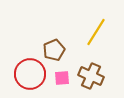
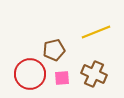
yellow line: rotated 36 degrees clockwise
brown pentagon: rotated 10 degrees clockwise
brown cross: moved 3 px right, 2 px up
